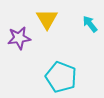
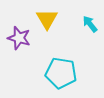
purple star: rotated 25 degrees clockwise
cyan pentagon: moved 4 px up; rotated 12 degrees counterclockwise
